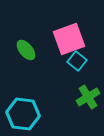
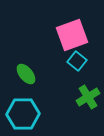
pink square: moved 3 px right, 4 px up
green ellipse: moved 24 px down
cyan hexagon: rotated 8 degrees counterclockwise
